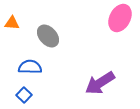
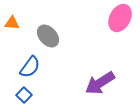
blue semicircle: rotated 125 degrees clockwise
